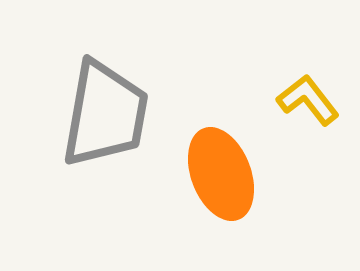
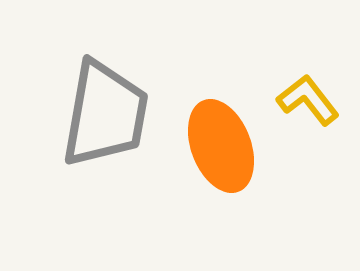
orange ellipse: moved 28 px up
